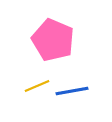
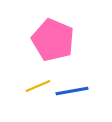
yellow line: moved 1 px right
